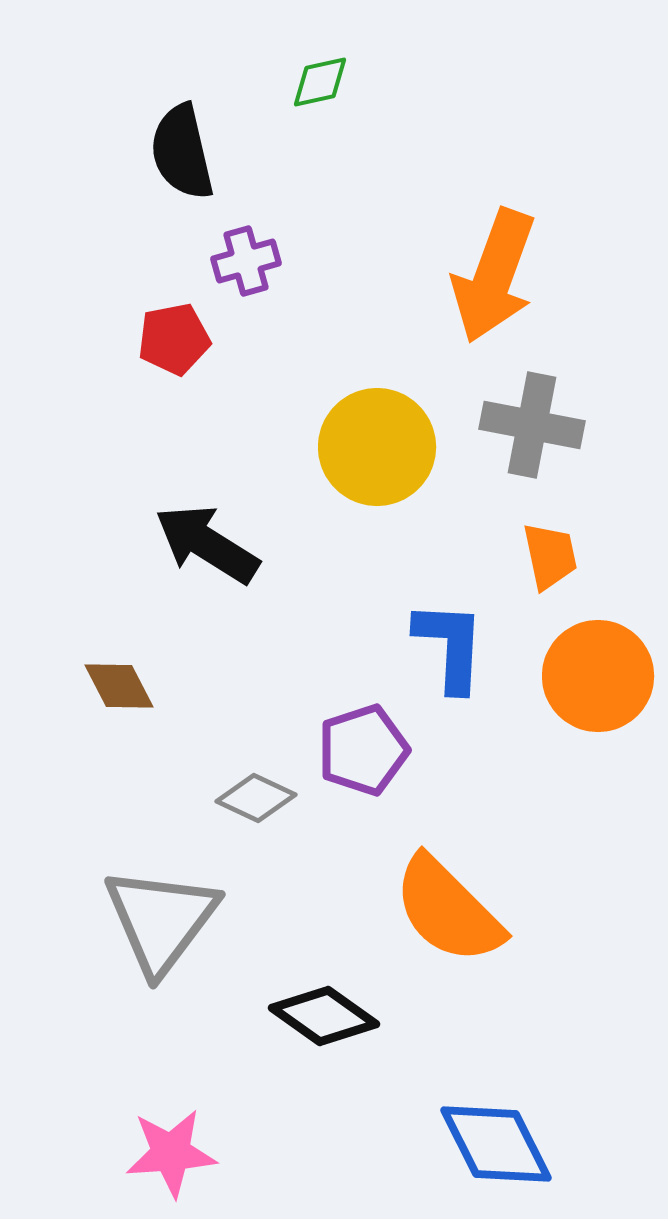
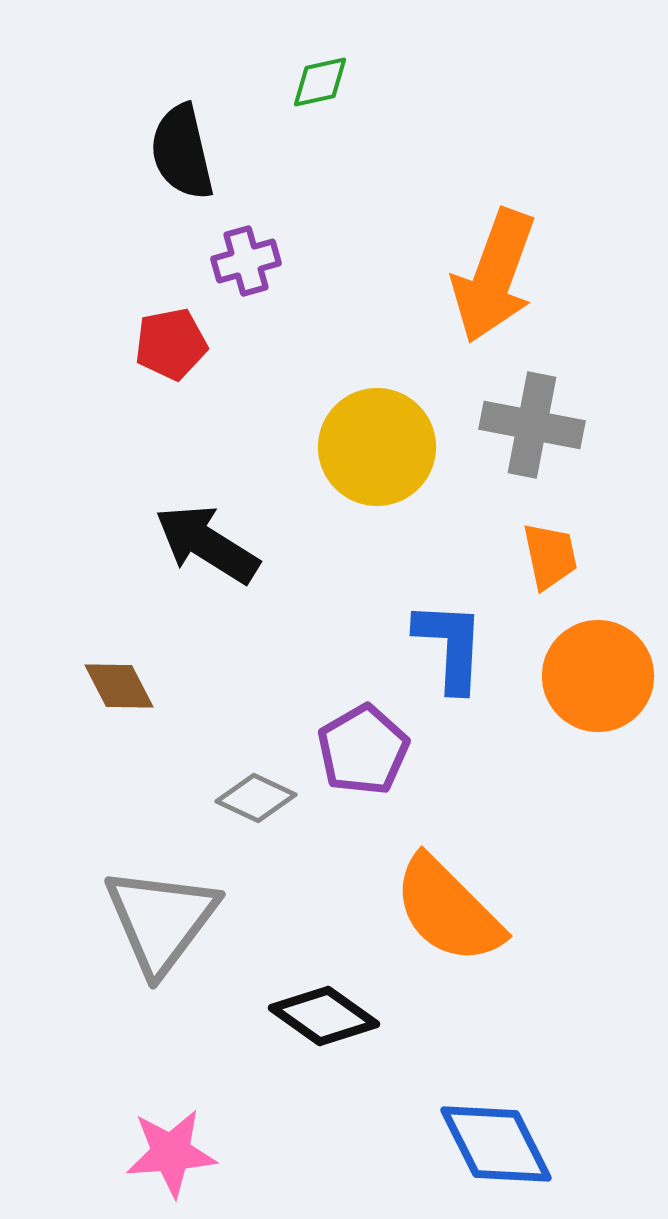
red pentagon: moved 3 px left, 5 px down
purple pentagon: rotated 12 degrees counterclockwise
